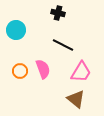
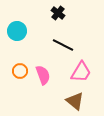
black cross: rotated 24 degrees clockwise
cyan circle: moved 1 px right, 1 px down
pink semicircle: moved 6 px down
brown triangle: moved 1 px left, 2 px down
